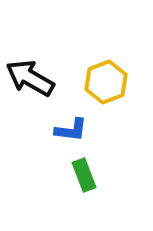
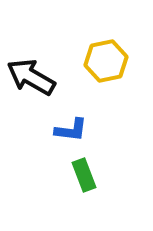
black arrow: moved 1 px right, 1 px up
yellow hexagon: moved 21 px up; rotated 9 degrees clockwise
